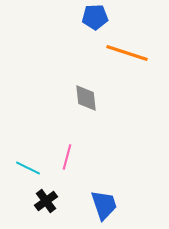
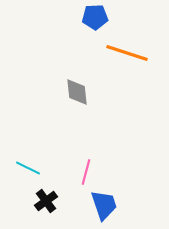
gray diamond: moved 9 px left, 6 px up
pink line: moved 19 px right, 15 px down
